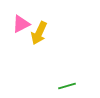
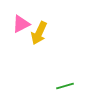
green line: moved 2 px left
